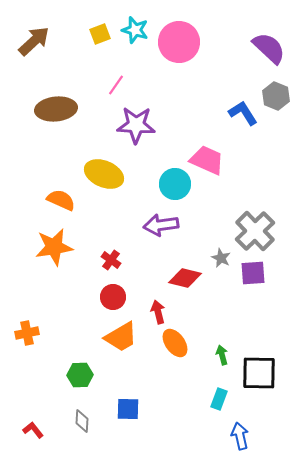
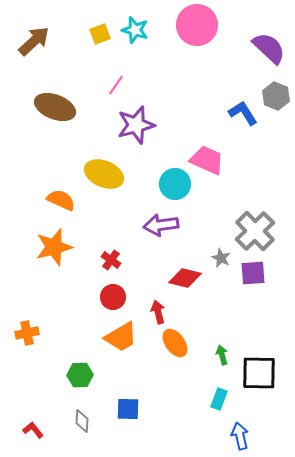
pink circle: moved 18 px right, 17 px up
brown ellipse: moved 1 px left, 2 px up; rotated 27 degrees clockwise
purple star: rotated 18 degrees counterclockwise
orange star: rotated 6 degrees counterclockwise
